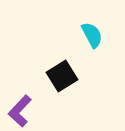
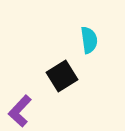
cyan semicircle: moved 3 px left, 5 px down; rotated 20 degrees clockwise
